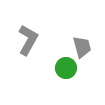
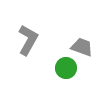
gray trapezoid: rotated 55 degrees counterclockwise
